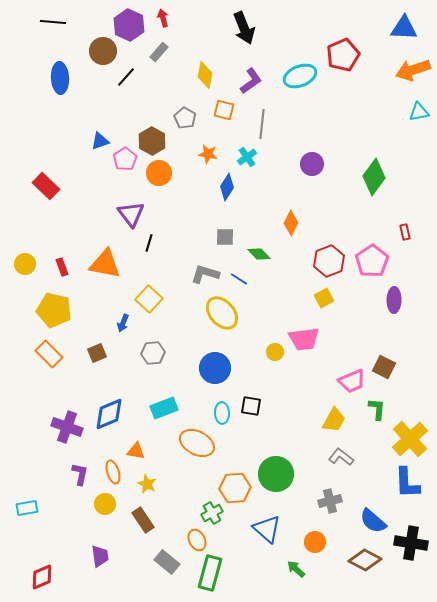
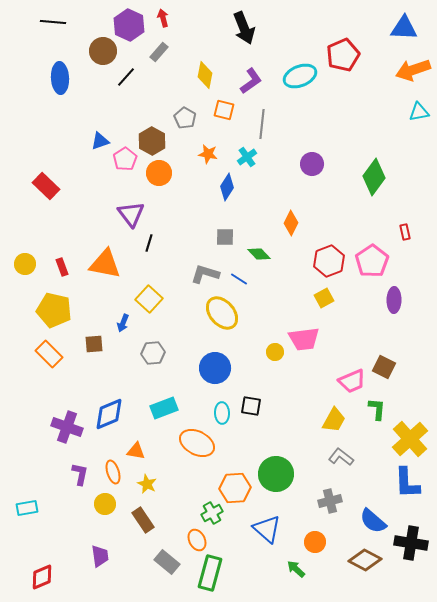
brown square at (97, 353): moved 3 px left, 9 px up; rotated 18 degrees clockwise
